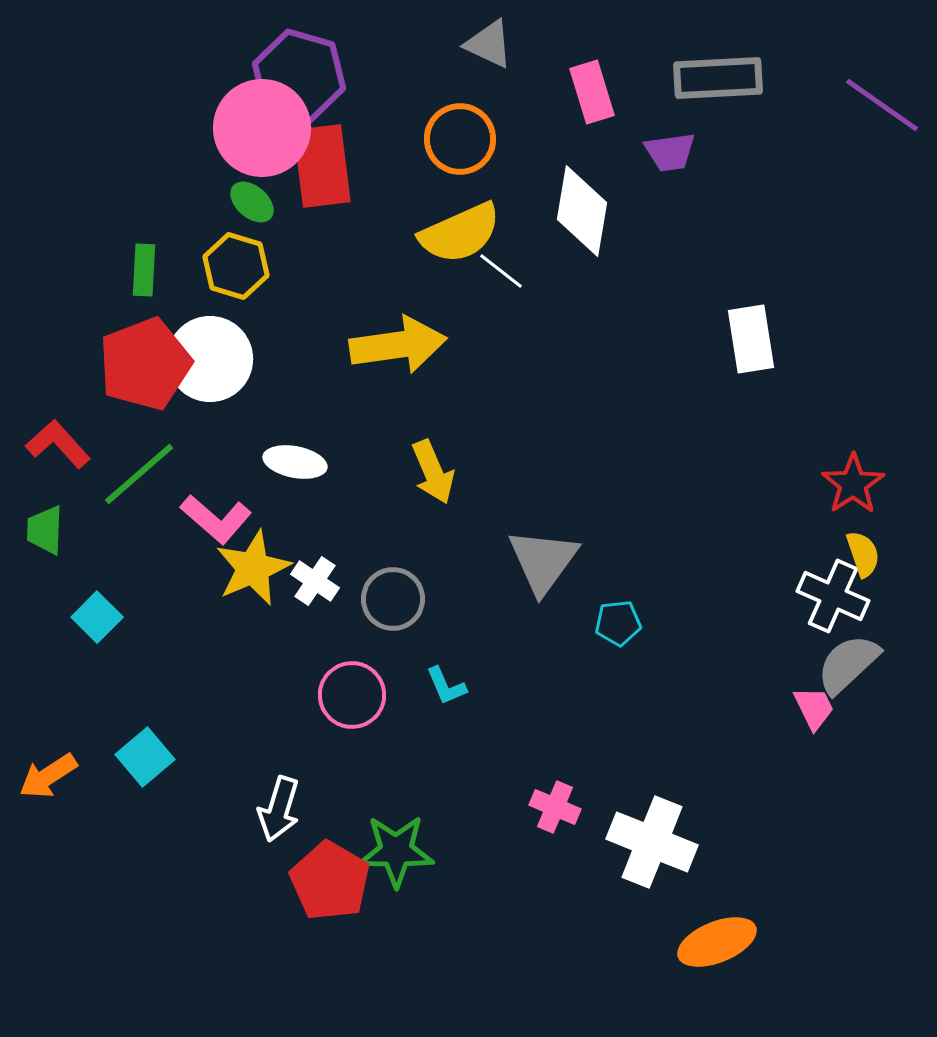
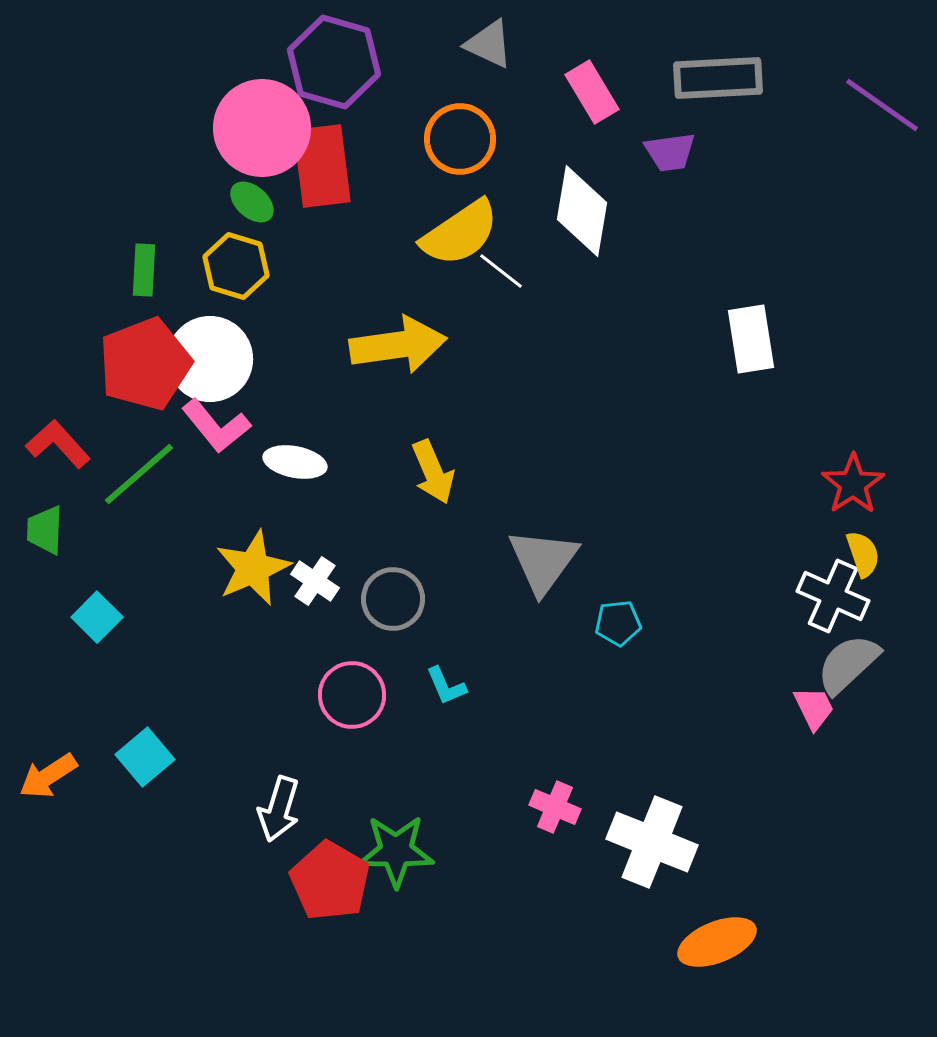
purple hexagon at (299, 76): moved 35 px right, 14 px up
pink rectangle at (592, 92): rotated 14 degrees counterclockwise
yellow semicircle at (460, 233): rotated 10 degrees counterclockwise
pink L-shape at (216, 519): moved 93 px up; rotated 10 degrees clockwise
